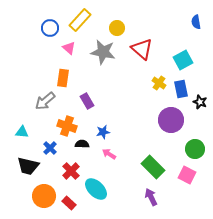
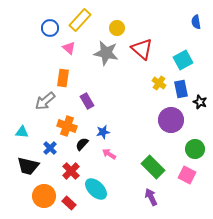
gray star: moved 3 px right, 1 px down
black semicircle: rotated 48 degrees counterclockwise
